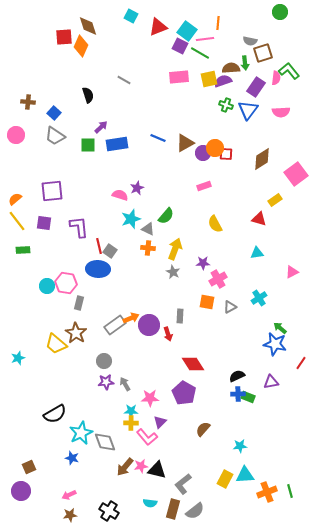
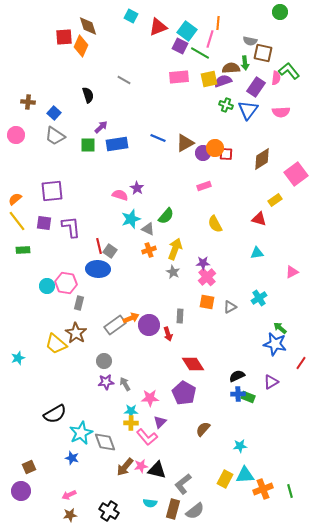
pink line at (205, 39): moved 5 px right; rotated 66 degrees counterclockwise
brown square at (263, 53): rotated 30 degrees clockwise
purple star at (137, 188): rotated 16 degrees counterclockwise
purple L-shape at (79, 227): moved 8 px left
orange cross at (148, 248): moved 1 px right, 2 px down; rotated 24 degrees counterclockwise
pink cross at (218, 279): moved 11 px left, 2 px up; rotated 12 degrees counterclockwise
purple triangle at (271, 382): rotated 21 degrees counterclockwise
orange cross at (267, 492): moved 4 px left, 3 px up
